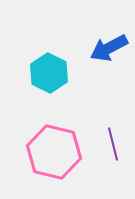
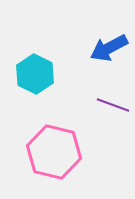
cyan hexagon: moved 14 px left, 1 px down
purple line: moved 39 px up; rotated 56 degrees counterclockwise
